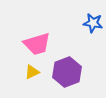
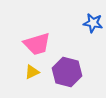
purple hexagon: rotated 24 degrees counterclockwise
